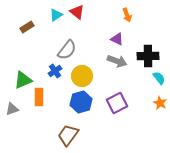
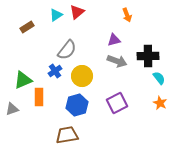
red triangle: rotated 42 degrees clockwise
purple triangle: moved 3 px left, 1 px down; rotated 40 degrees counterclockwise
blue hexagon: moved 4 px left, 3 px down
brown trapezoid: moved 1 px left; rotated 45 degrees clockwise
